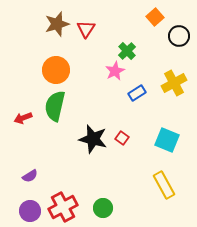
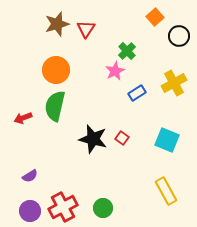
yellow rectangle: moved 2 px right, 6 px down
